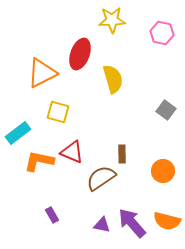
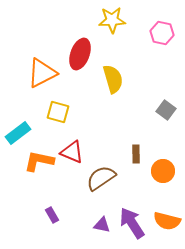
brown rectangle: moved 14 px right
purple arrow: rotated 8 degrees clockwise
